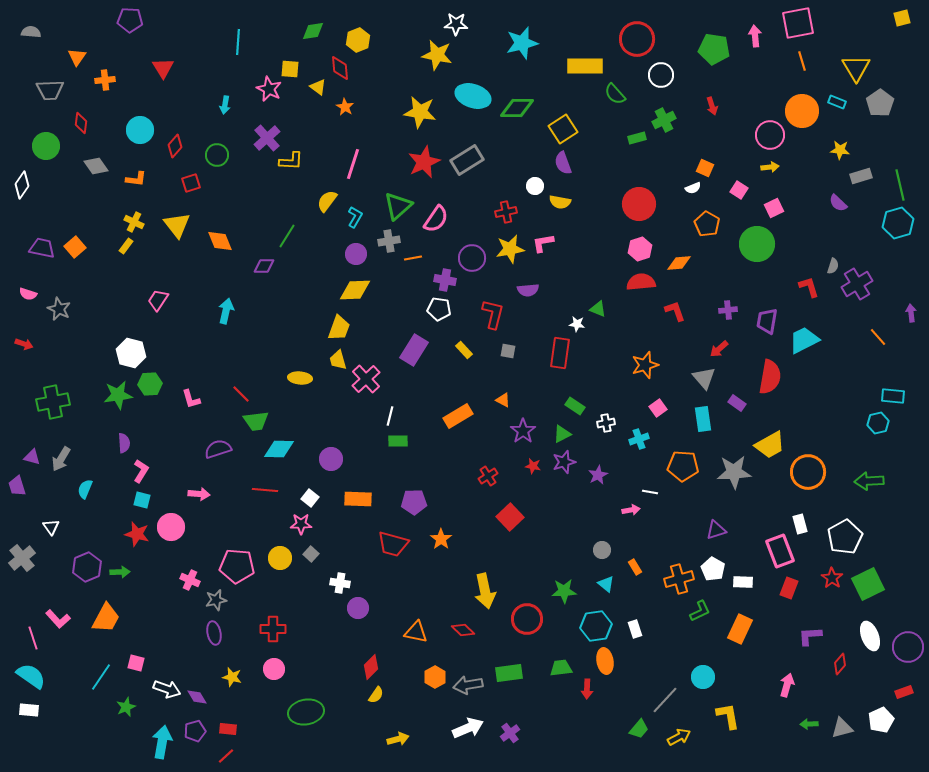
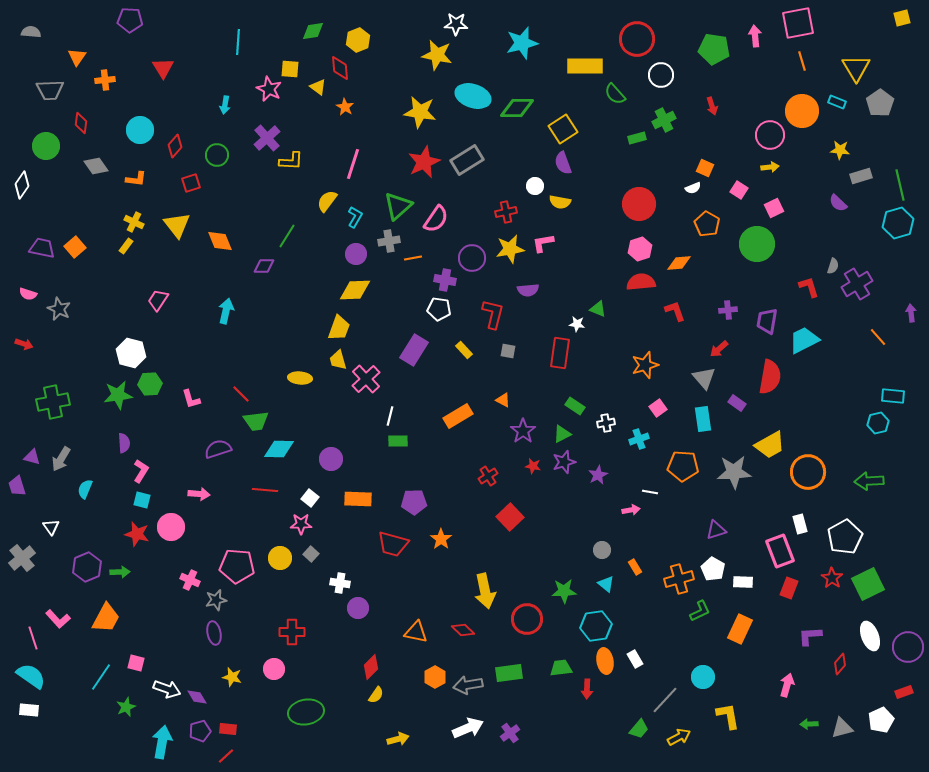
red cross at (273, 629): moved 19 px right, 3 px down
white rectangle at (635, 629): moved 30 px down; rotated 12 degrees counterclockwise
purple pentagon at (195, 731): moved 5 px right
